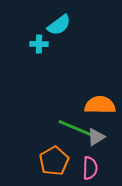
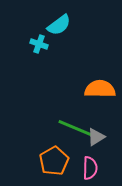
cyan cross: rotated 18 degrees clockwise
orange semicircle: moved 16 px up
